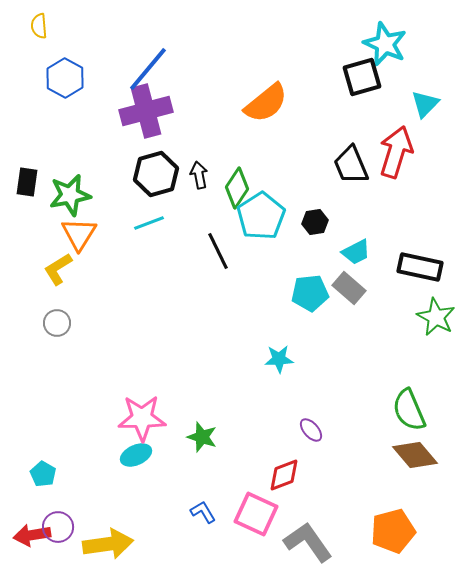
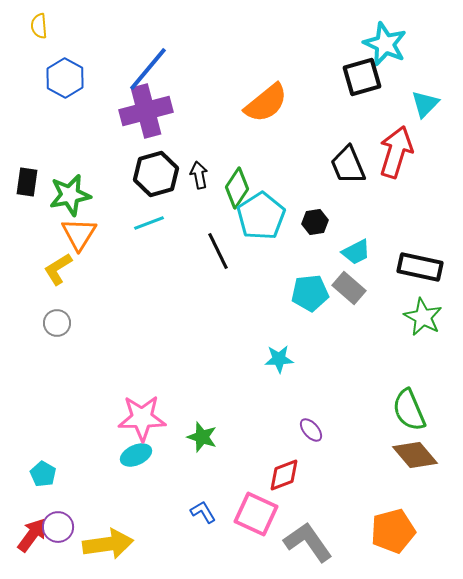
black trapezoid at (351, 165): moved 3 px left
green star at (436, 317): moved 13 px left
red arrow at (32, 535): rotated 135 degrees clockwise
